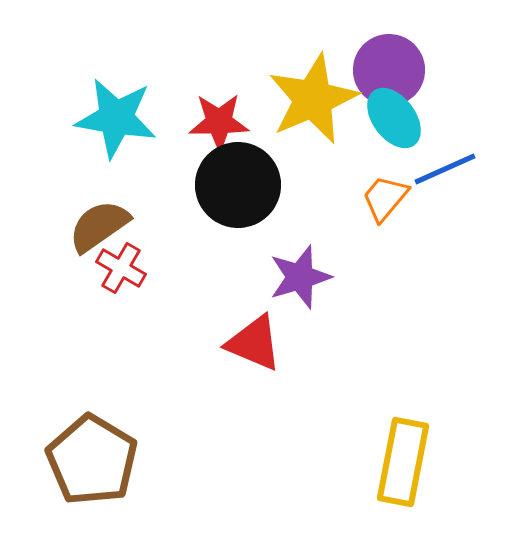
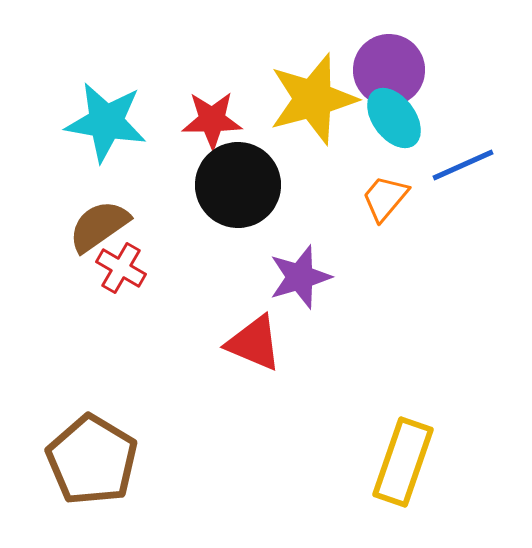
yellow star: rotated 8 degrees clockwise
cyan star: moved 10 px left, 4 px down
red star: moved 7 px left, 2 px up
blue line: moved 18 px right, 4 px up
yellow rectangle: rotated 8 degrees clockwise
